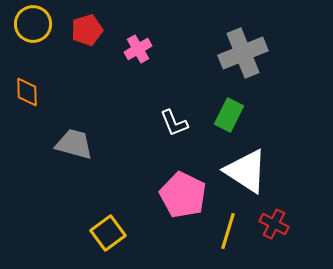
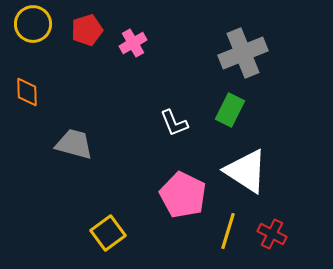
pink cross: moved 5 px left, 6 px up
green rectangle: moved 1 px right, 5 px up
red cross: moved 2 px left, 10 px down
